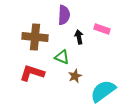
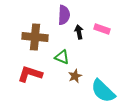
black arrow: moved 5 px up
red L-shape: moved 2 px left, 1 px down
cyan semicircle: rotated 100 degrees counterclockwise
